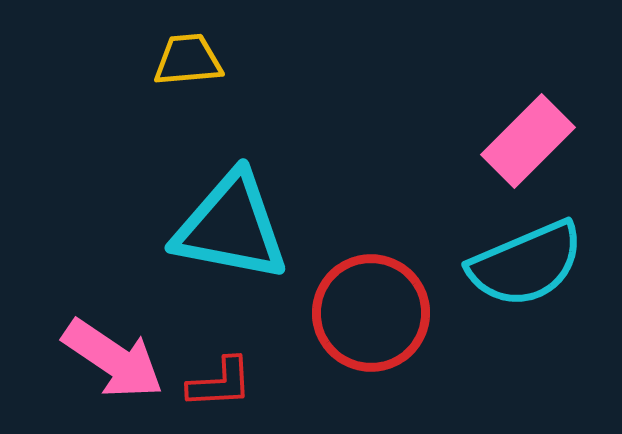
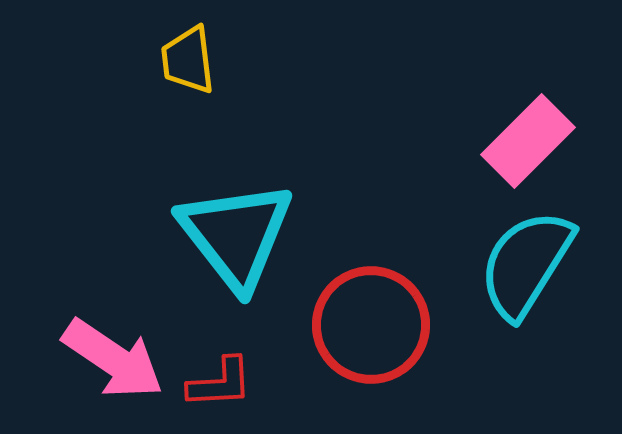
yellow trapezoid: rotated 92 degrees counterclockwise
cyan triangle: moved 5 px right, 8 px down; rotated 41 degrees clockwise
cyan semicircle: rotated 145 degrees clockwise
red circle: moved 12 px down
